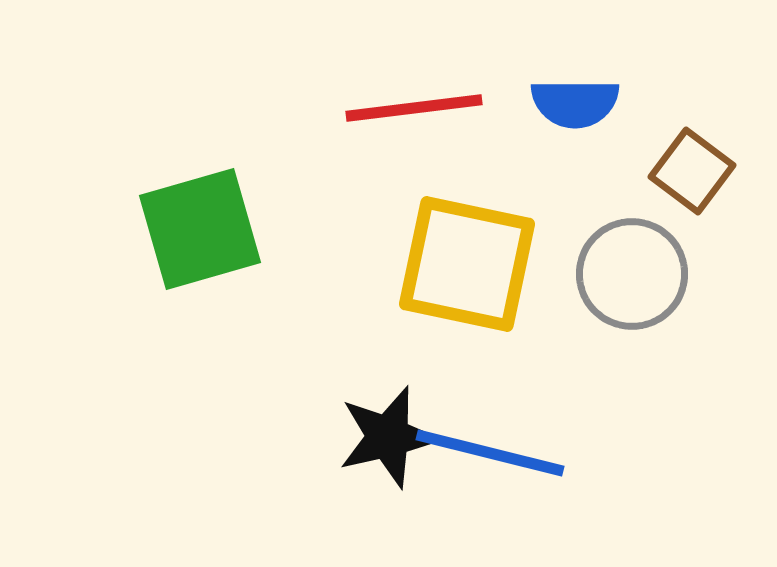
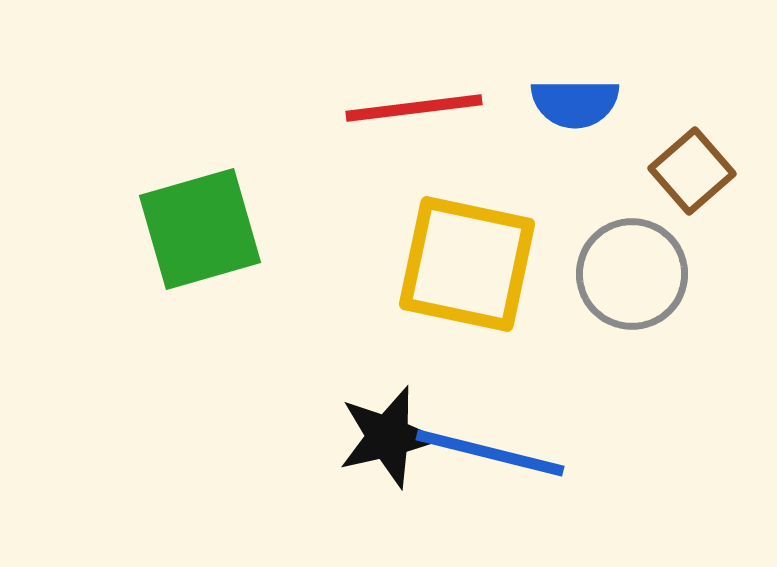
brown square: rotated 12 degrees clockwise
